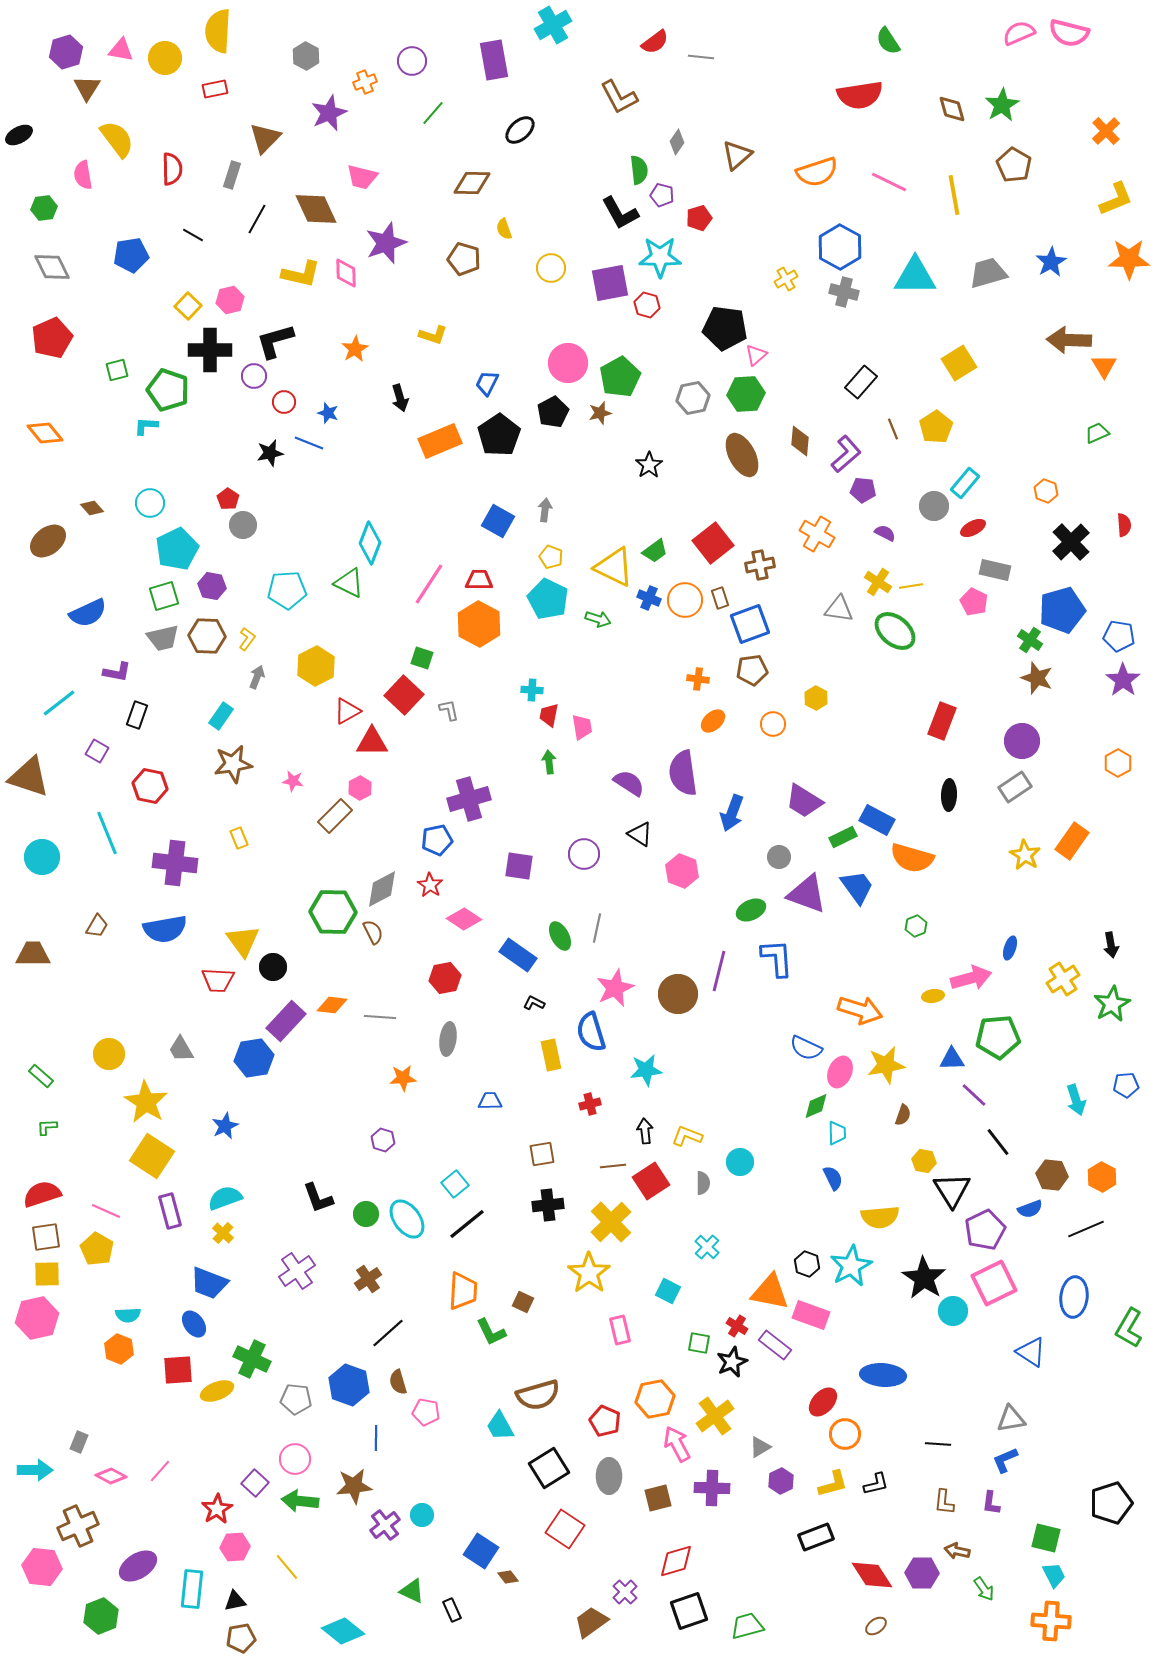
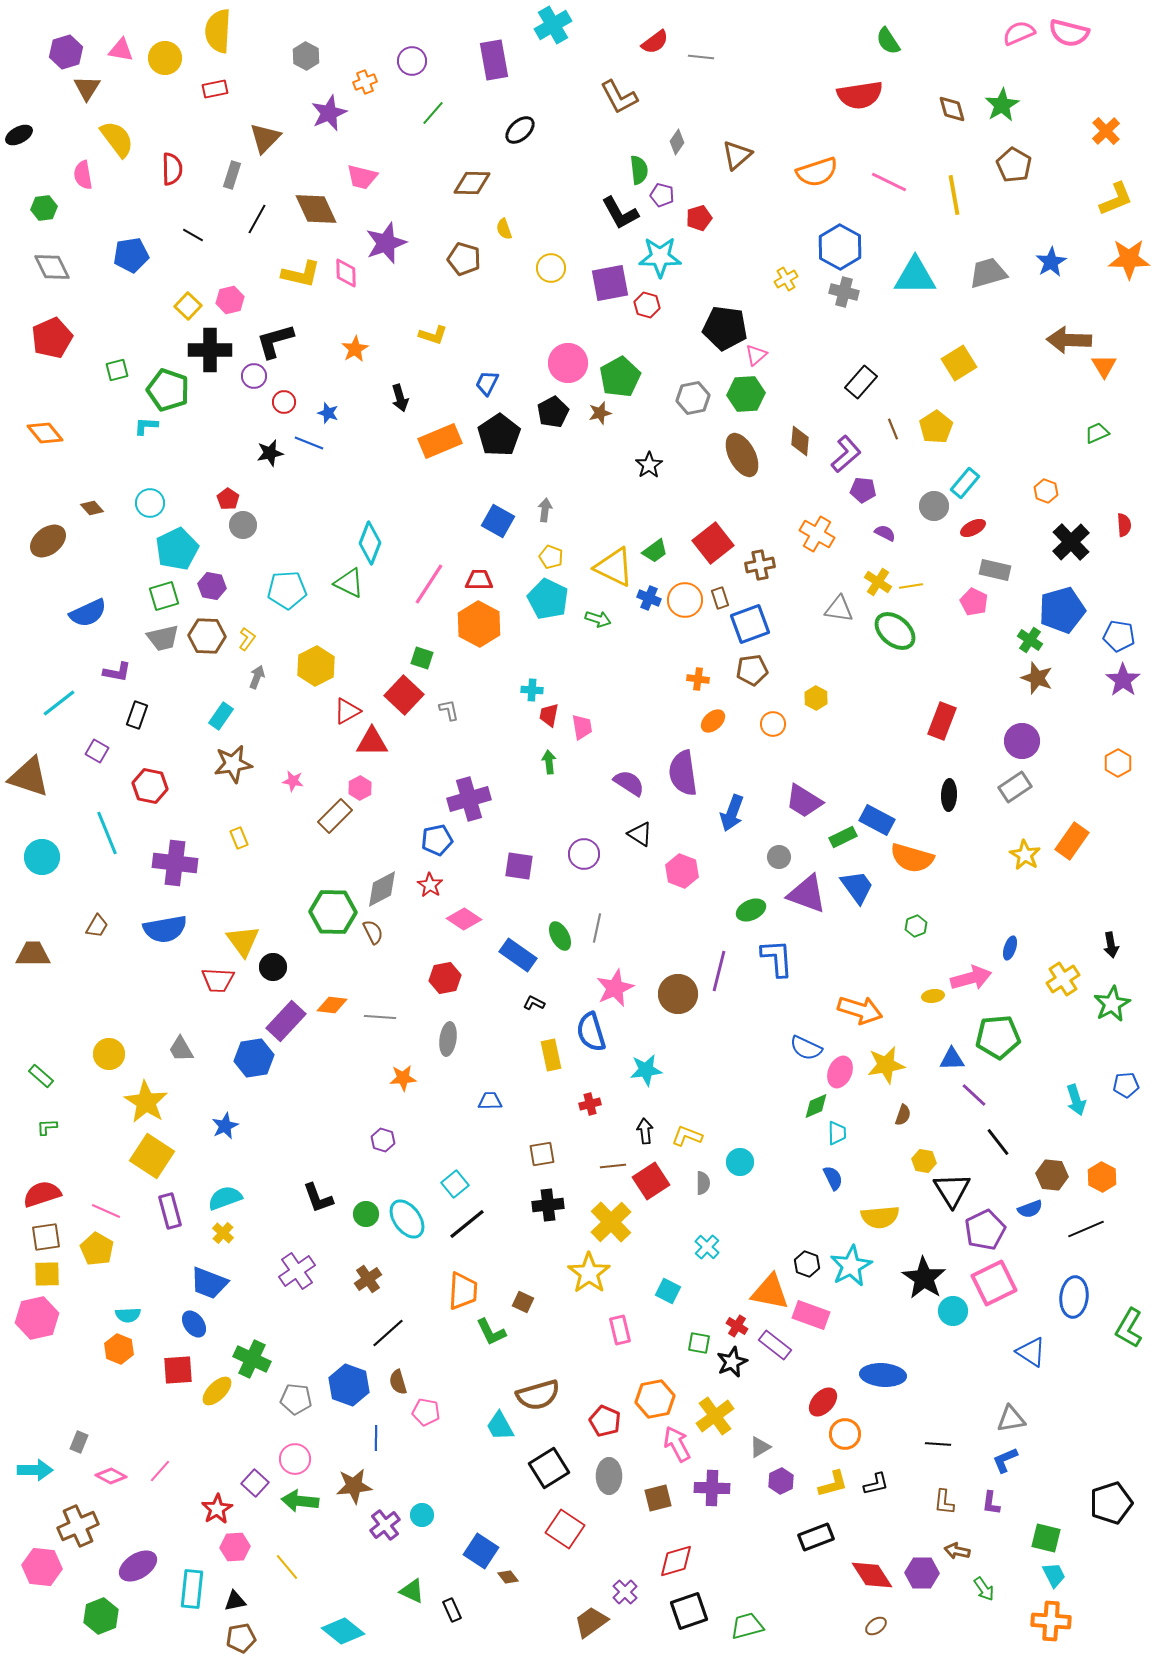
yellow ellipse at (217, 1391): rotated 24 degrees counterclockwise
